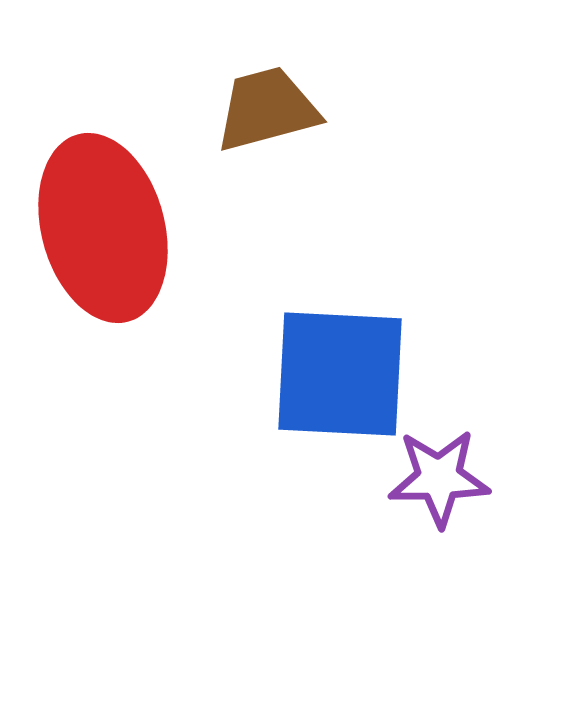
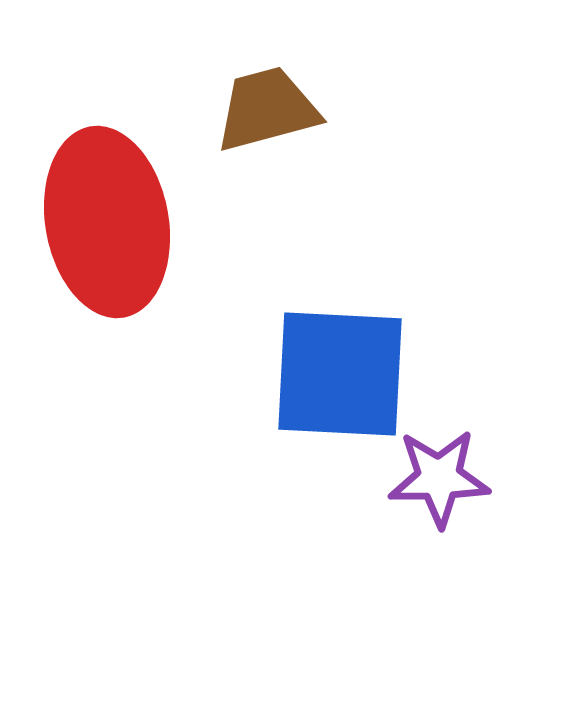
red ellipse: moved 4 px right, 6 px up; rotated 5 degrees clockwise
